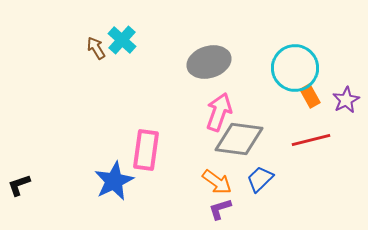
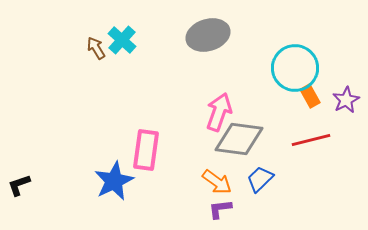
gray ellipse: moved 1 px left, 27 px up
purple L-shape: rotated 10 degrees clockwise
